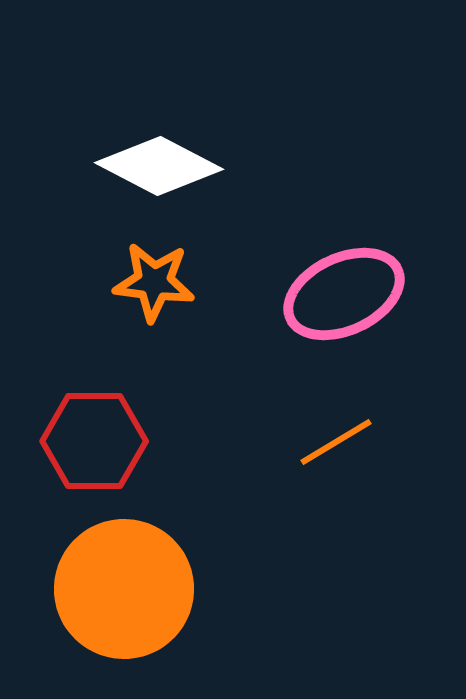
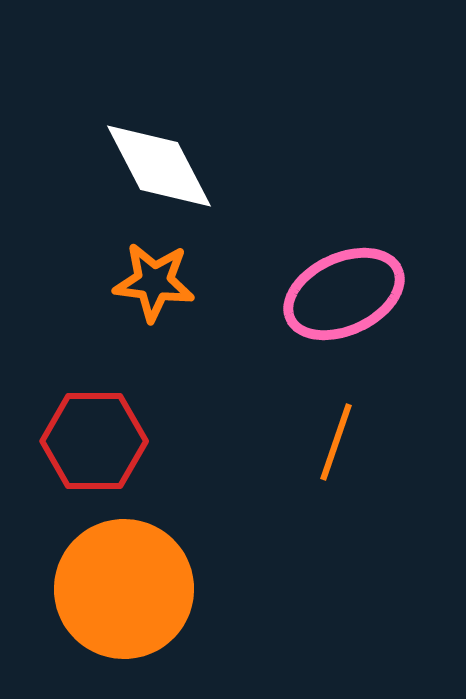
white diamond: rotated 35 degrees clockwise
orange line: rotated 40 degrees counterclockwise
